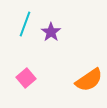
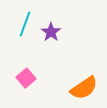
orange semicircle: moved 5 px left, 8 px down
